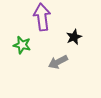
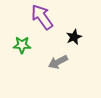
purple arrow: rotated 28 degrees counterclockwise
green star: rotated 12 degrees counterclockwise
